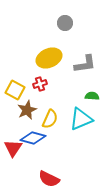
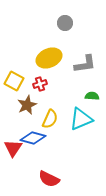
yellow square: moved 1 px left, 9 px up
brown star: moved 5 px up
